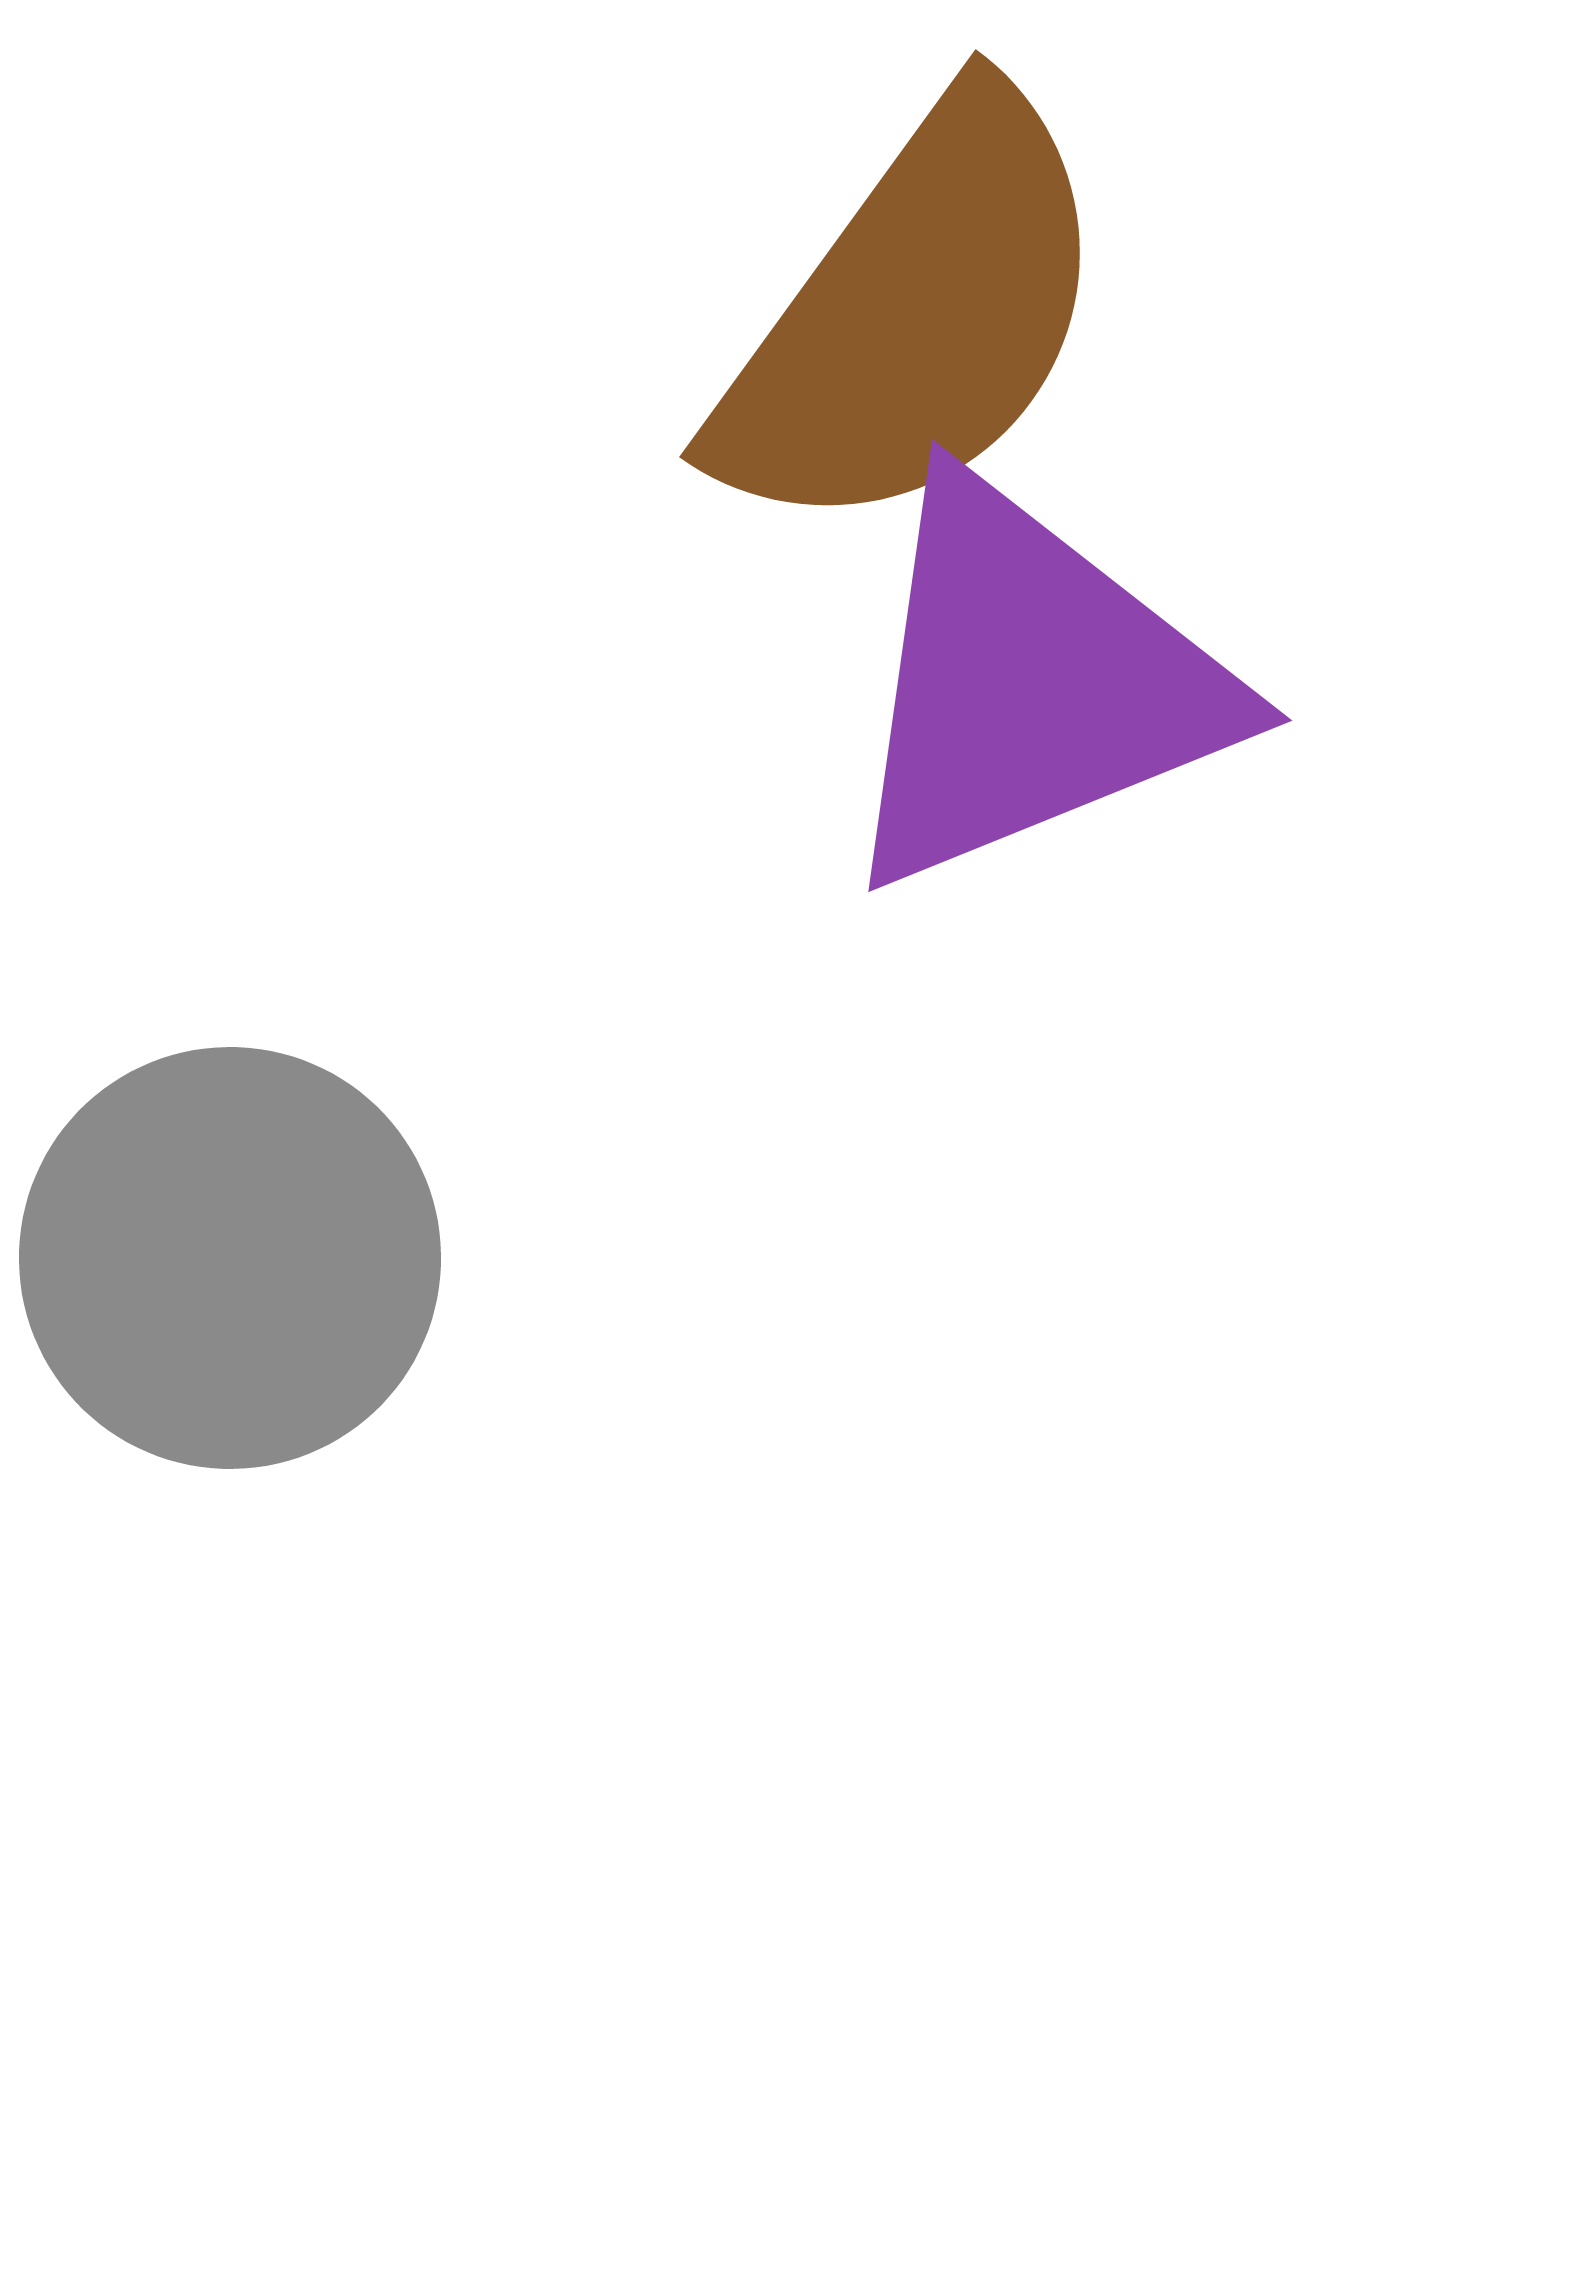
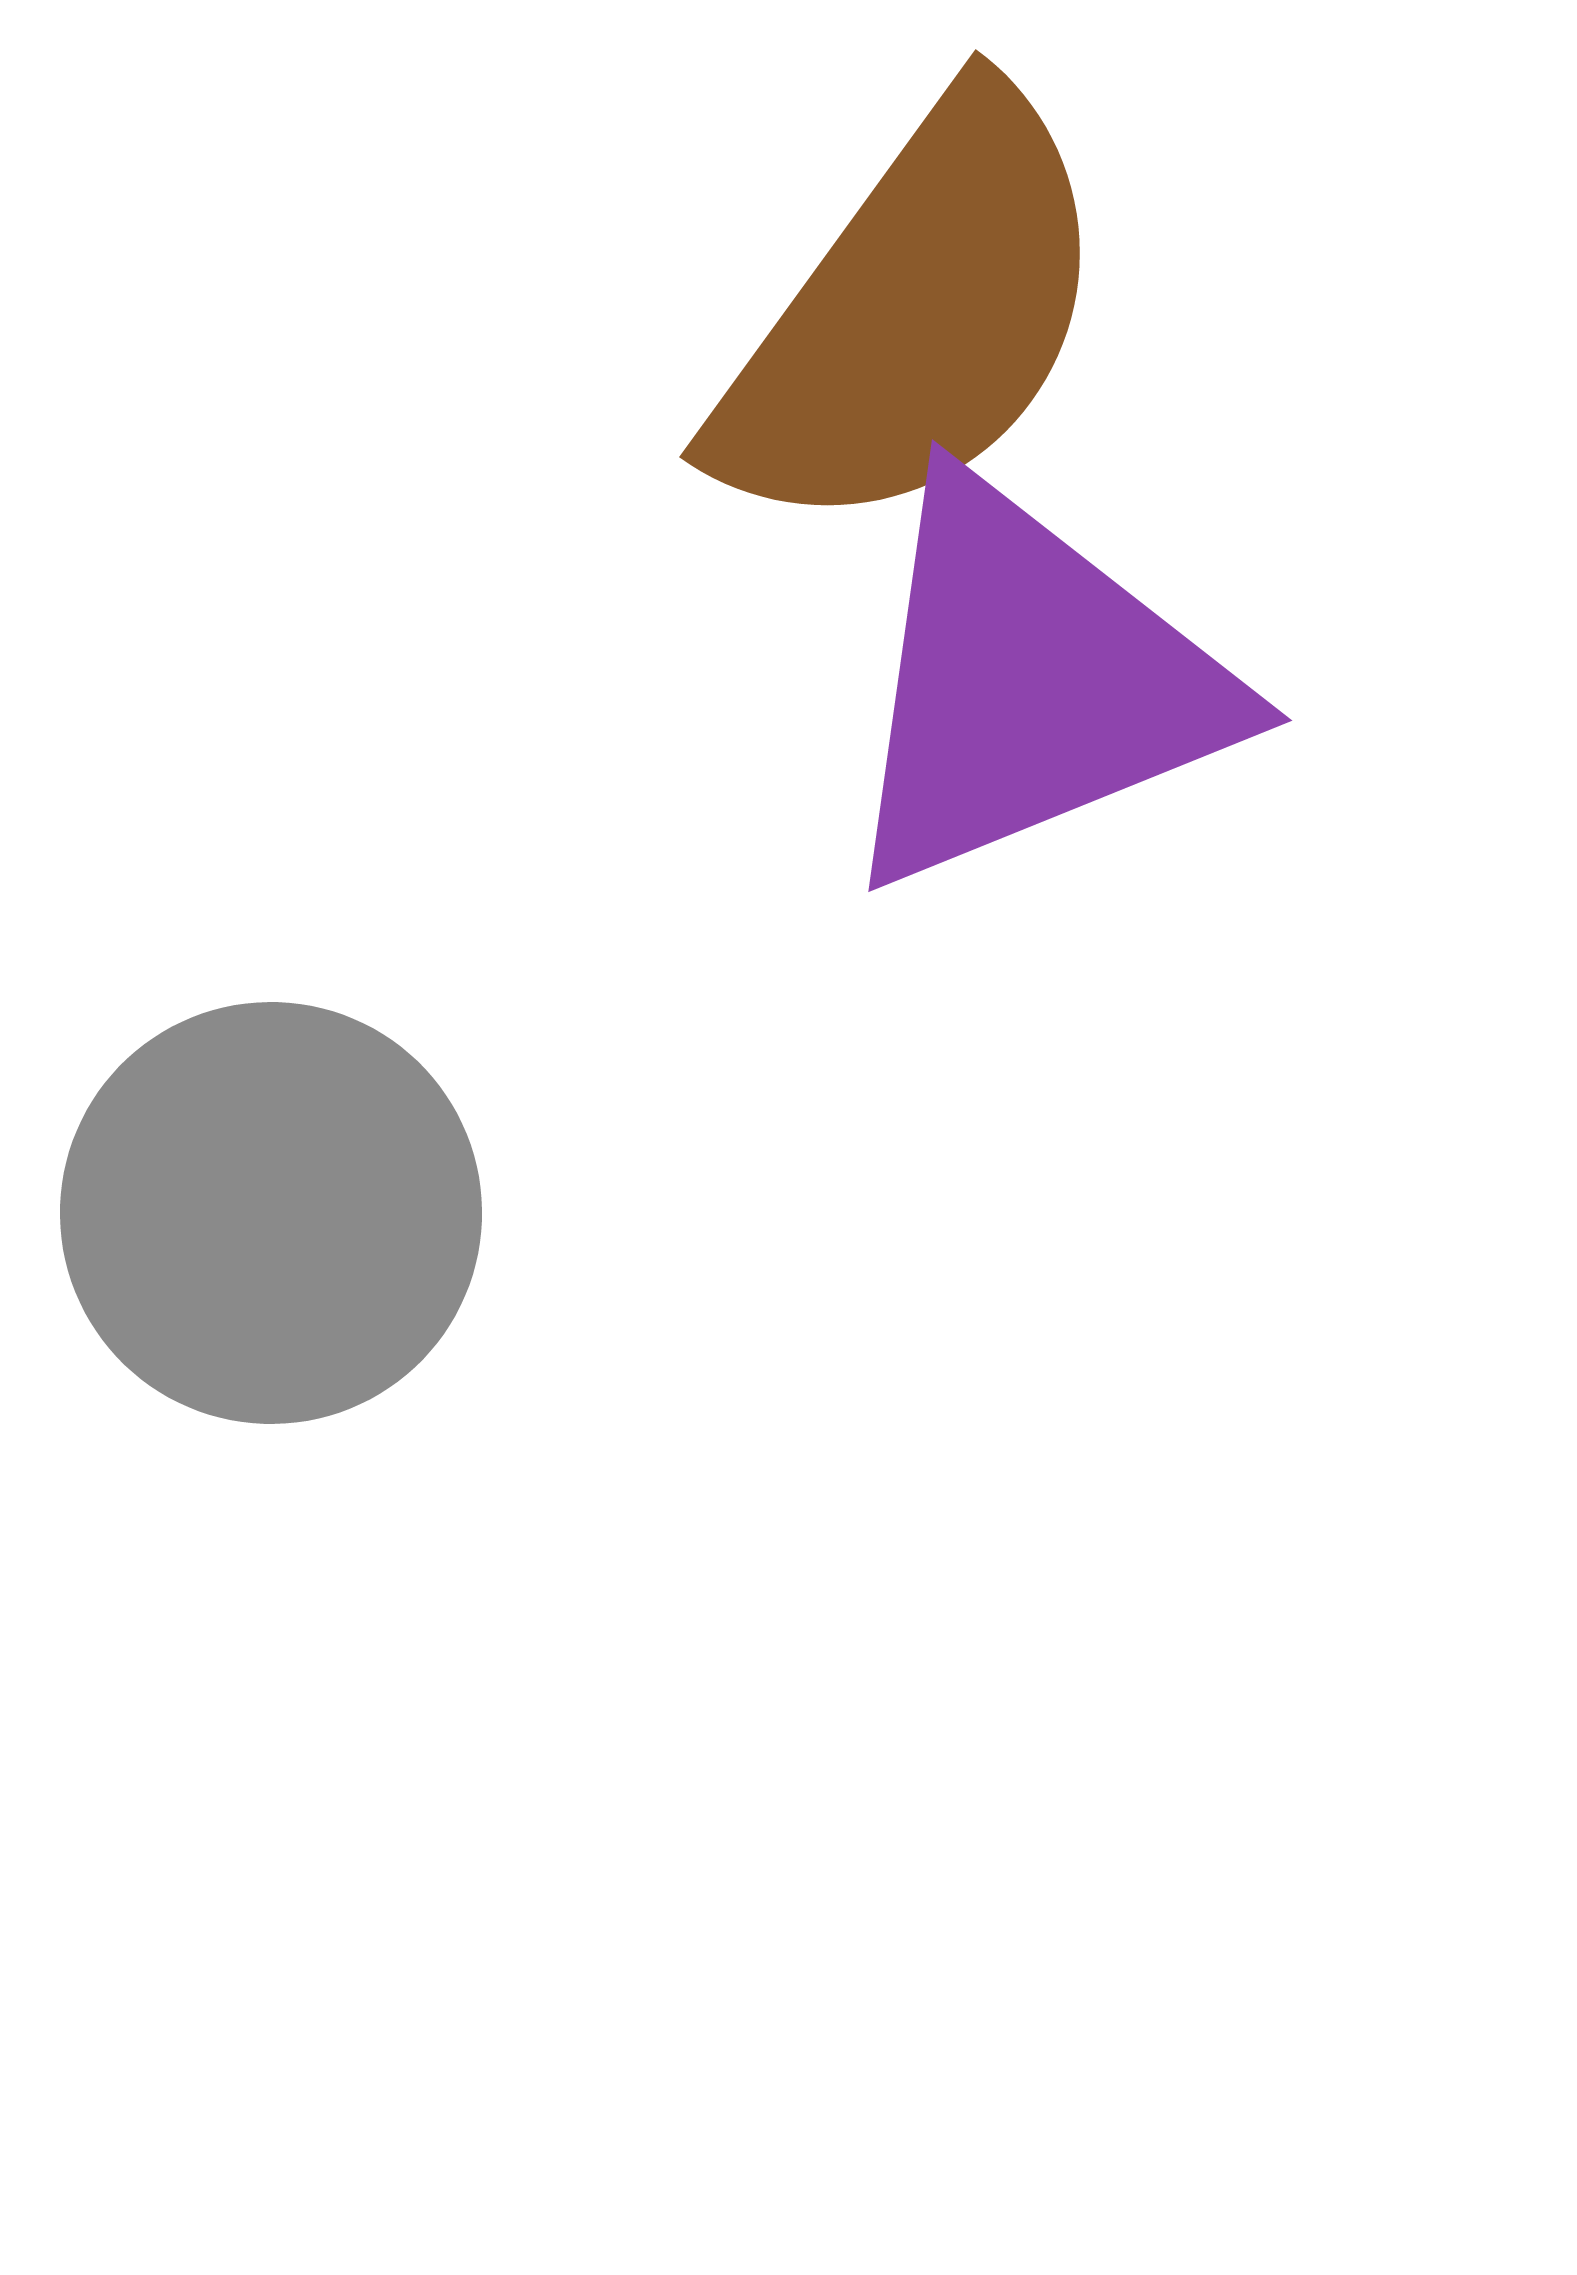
gray circle: moved 41 px right, 45 px up
